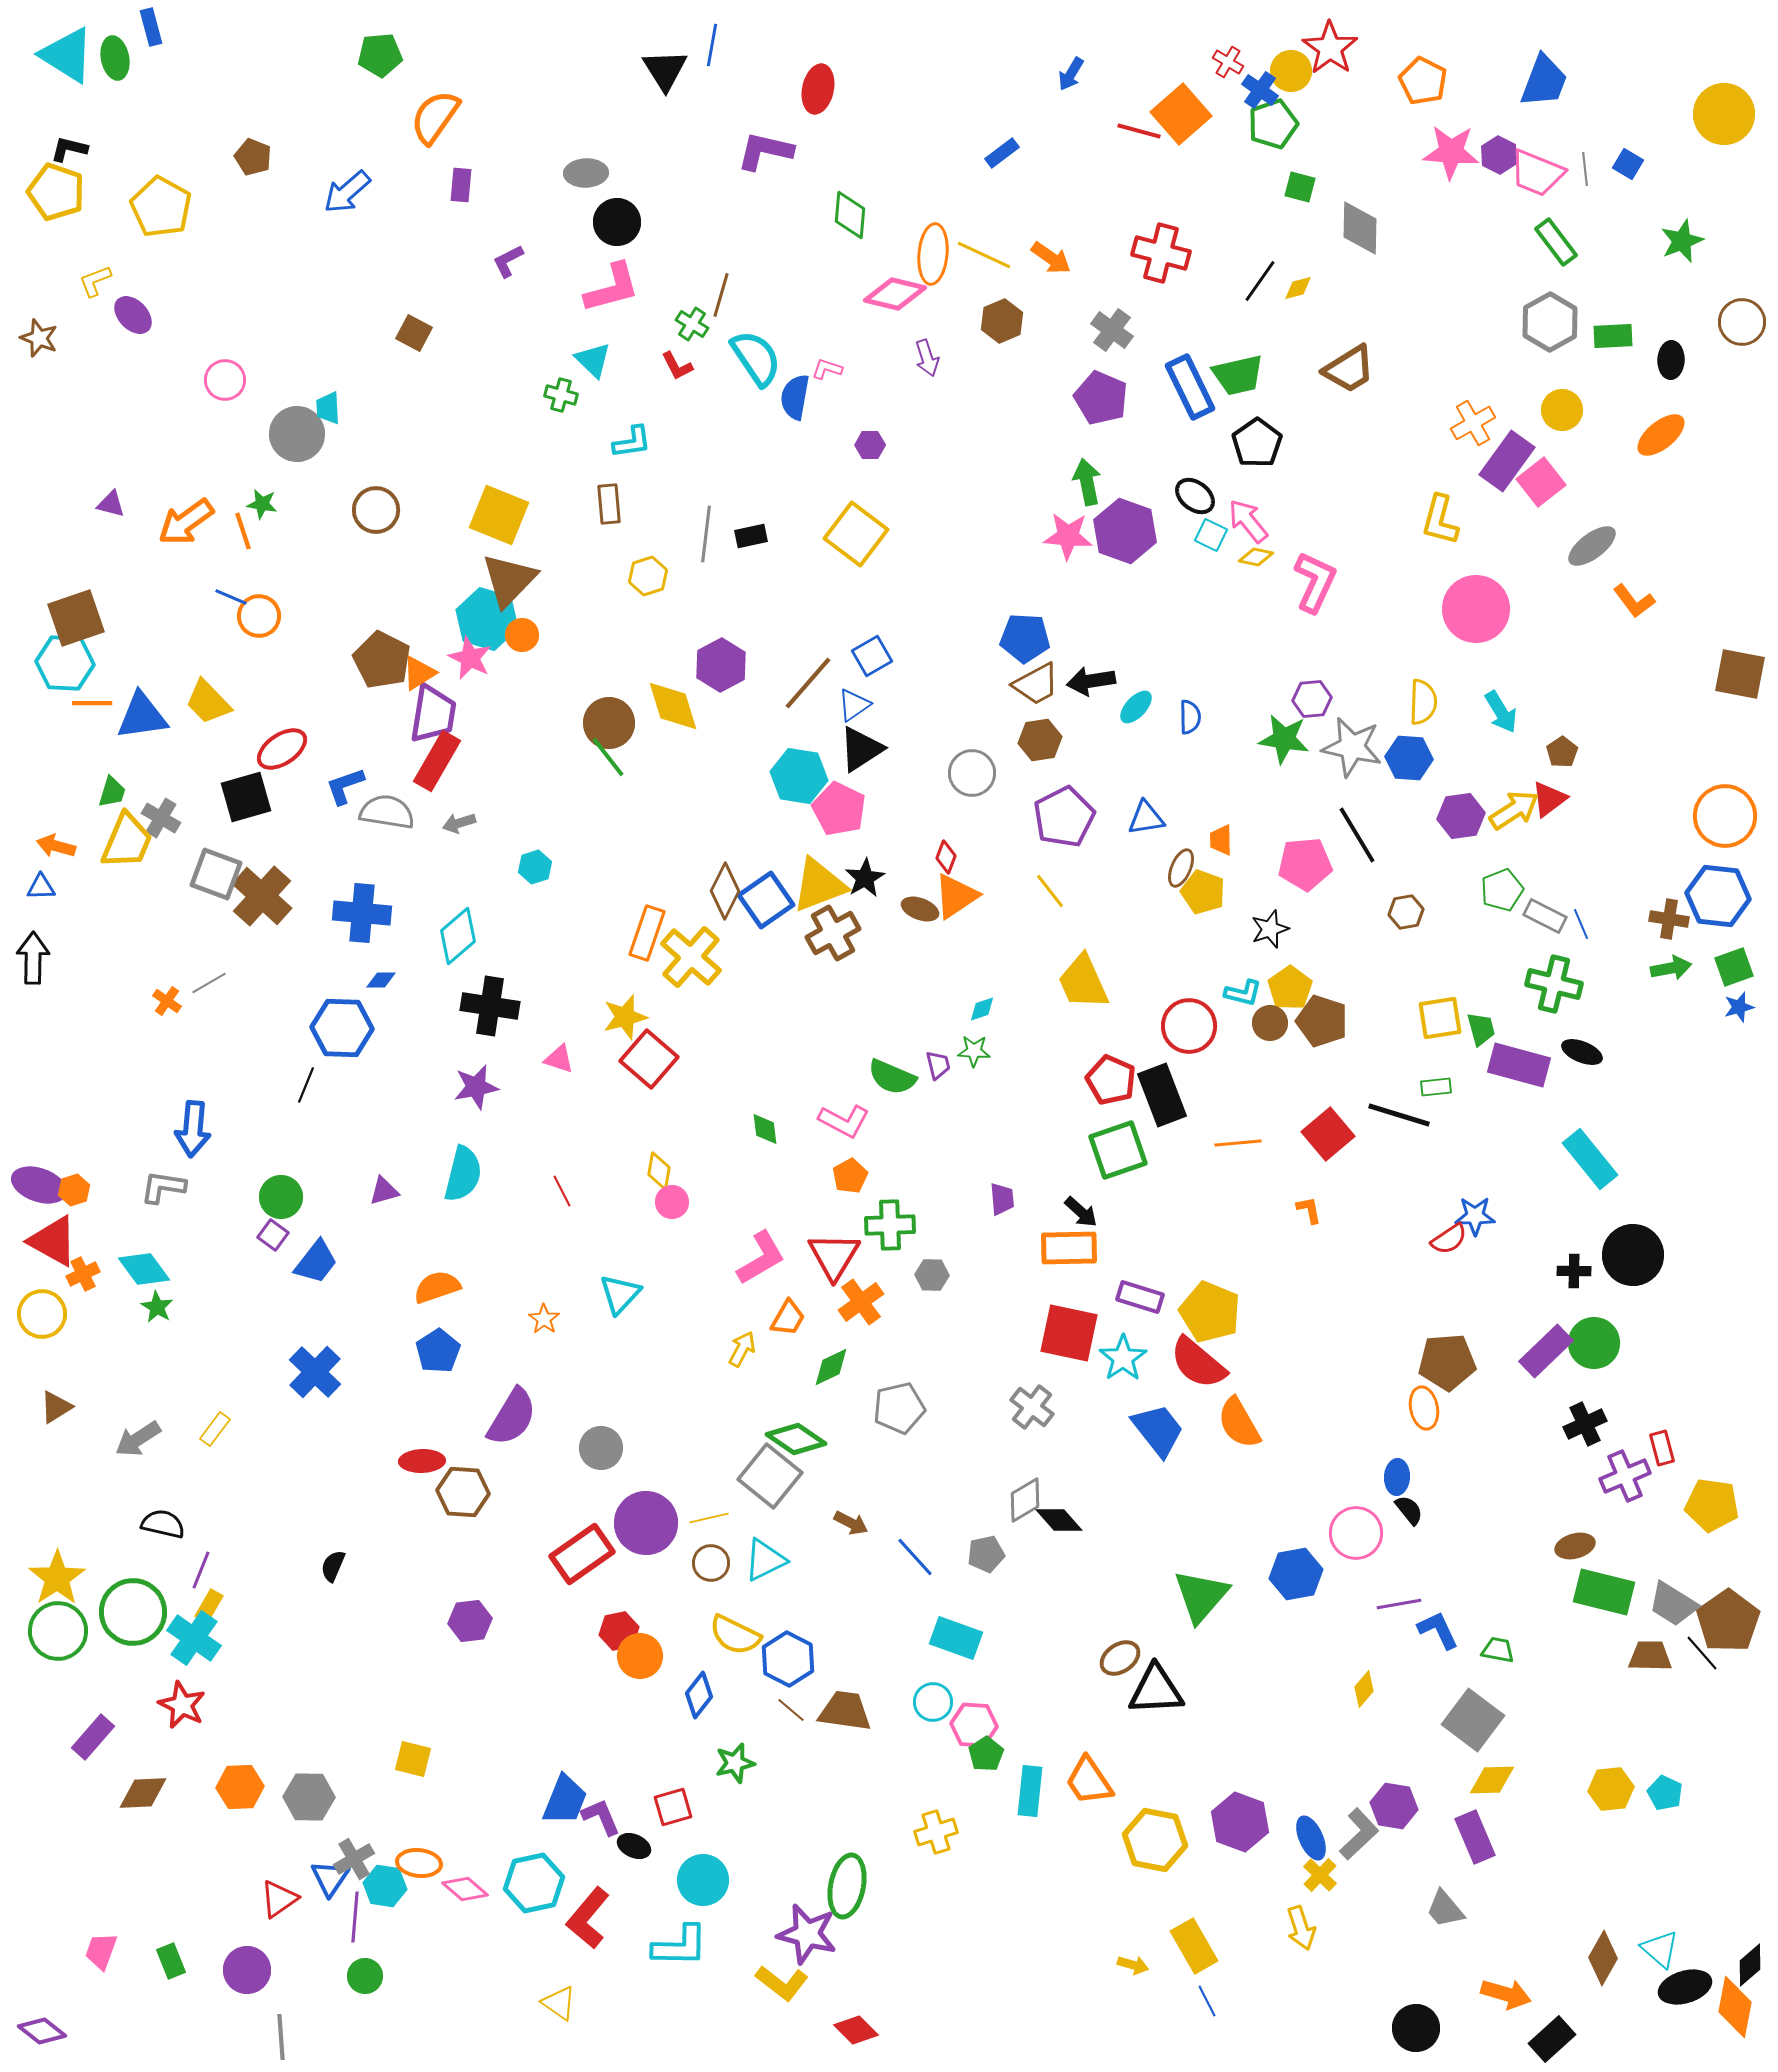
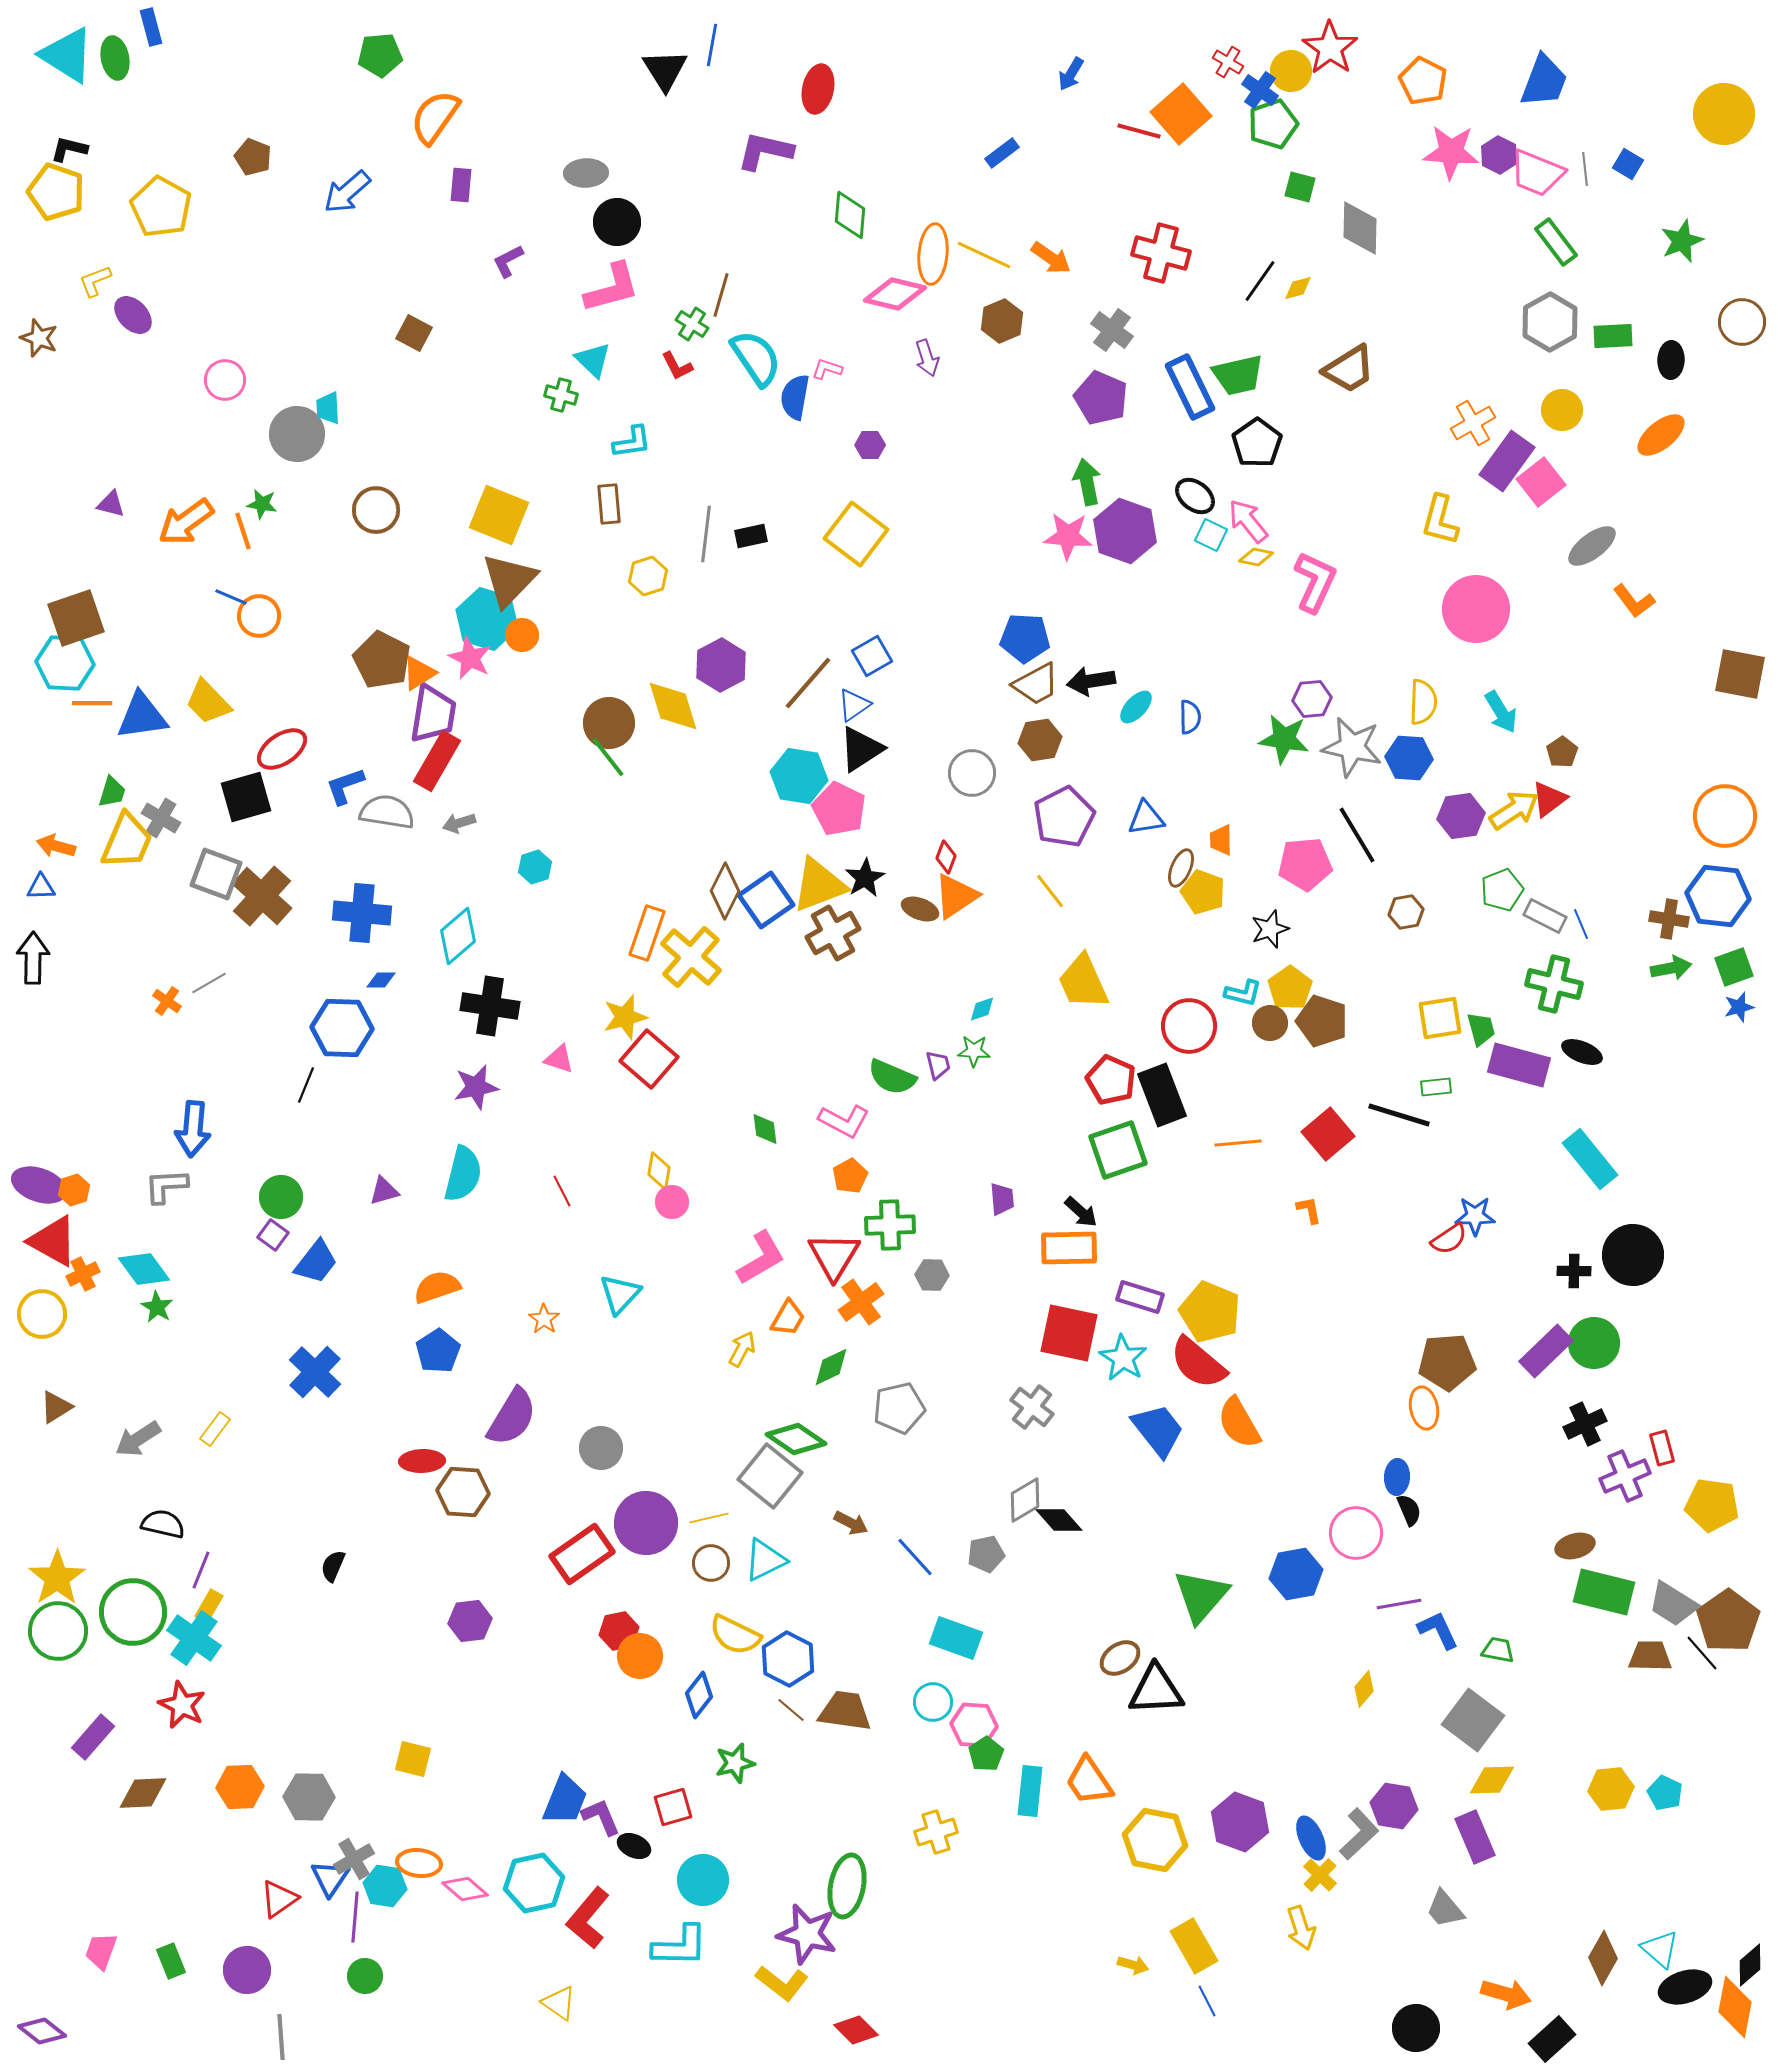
gray L-shape at (163, 1187): moved 3 px right, 1 px up; rotated 12 degrees counterclockwise
cyan star at (1123, 1358): rotated 6 degrees counterclockwise
black semicircle at (1409, 1510): rotated 16 degrees clockwise
